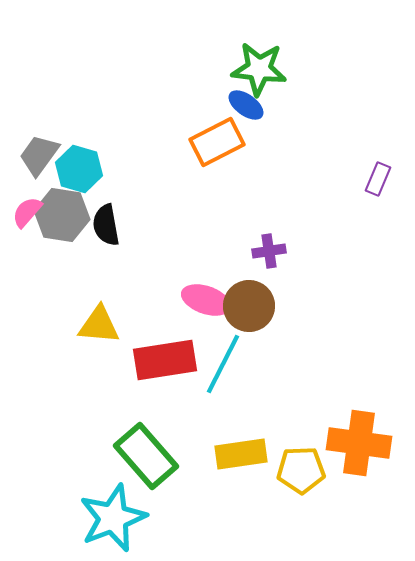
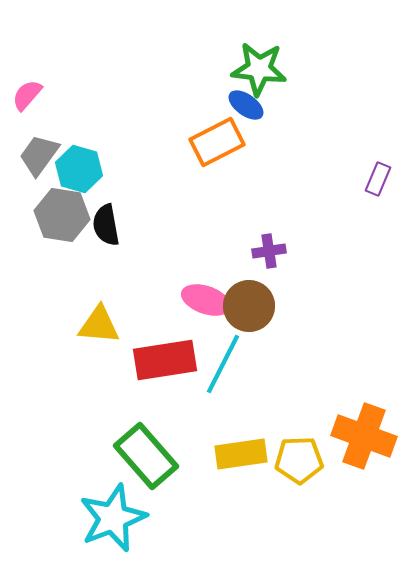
pink semicircle: moved 117 px up
orange cross: moved 5 px right, 7 px up; rotated 12 degrees clockwise
yellow pentagon: moved 2 px left, 10 px up
